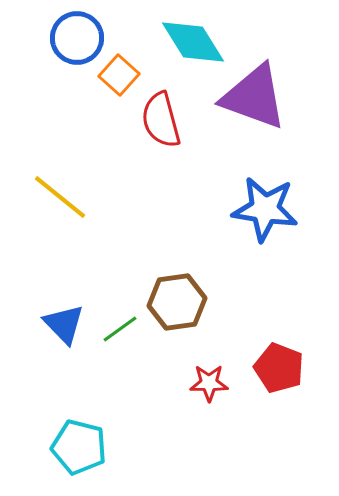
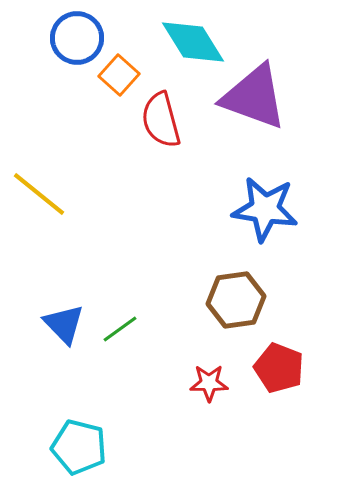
yellow line: moved 21 px left, 3 px up
brown hexagon: moved 59 px right, 2 px up
